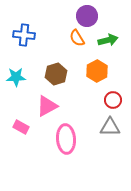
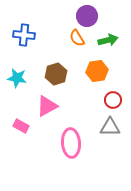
orange hexagon: rotated 20 degrees clockwise
cyan star: moved 1 px right, 1 px down; rotated 12 degrees clockwise
pink rectangle: moved 1 px up
pink ellipse: moved 5 px right, 4 px down
